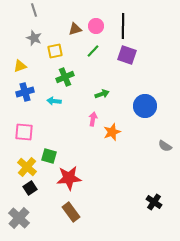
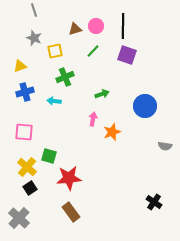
gray semicircle: rotated 24 degrees counterclockwise
